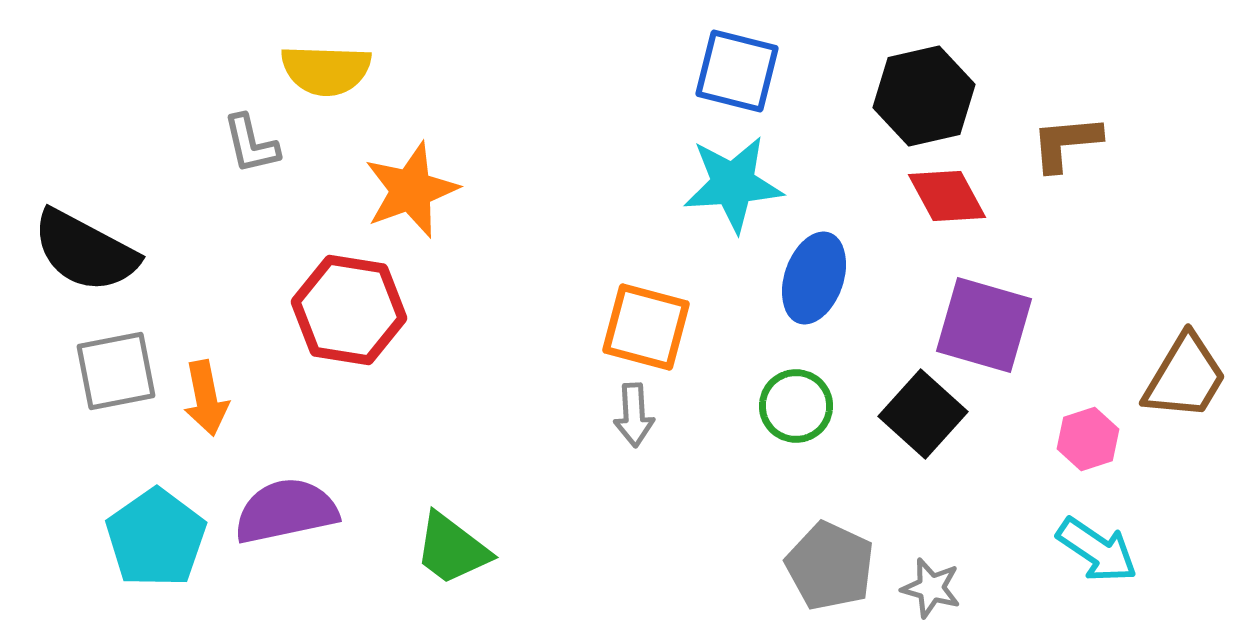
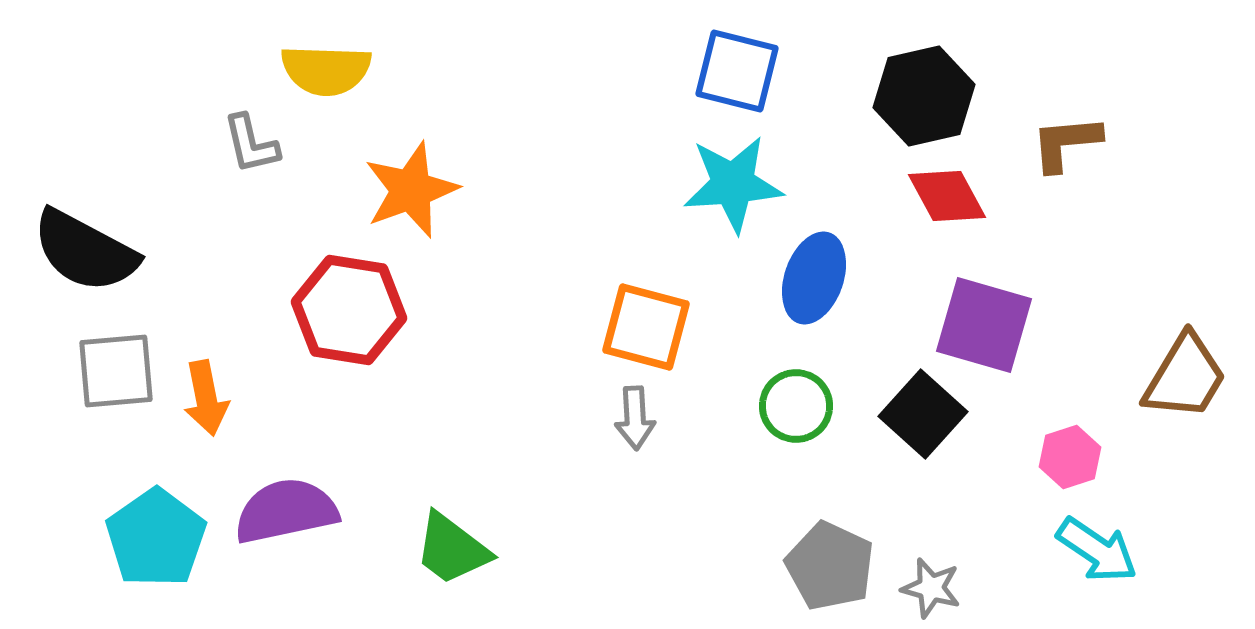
gray square: rotated 6 degrees clockwise
gray arrow: moved 1 px right, 3 px down
pink hexagon: moved 18 px left, 18 px down
